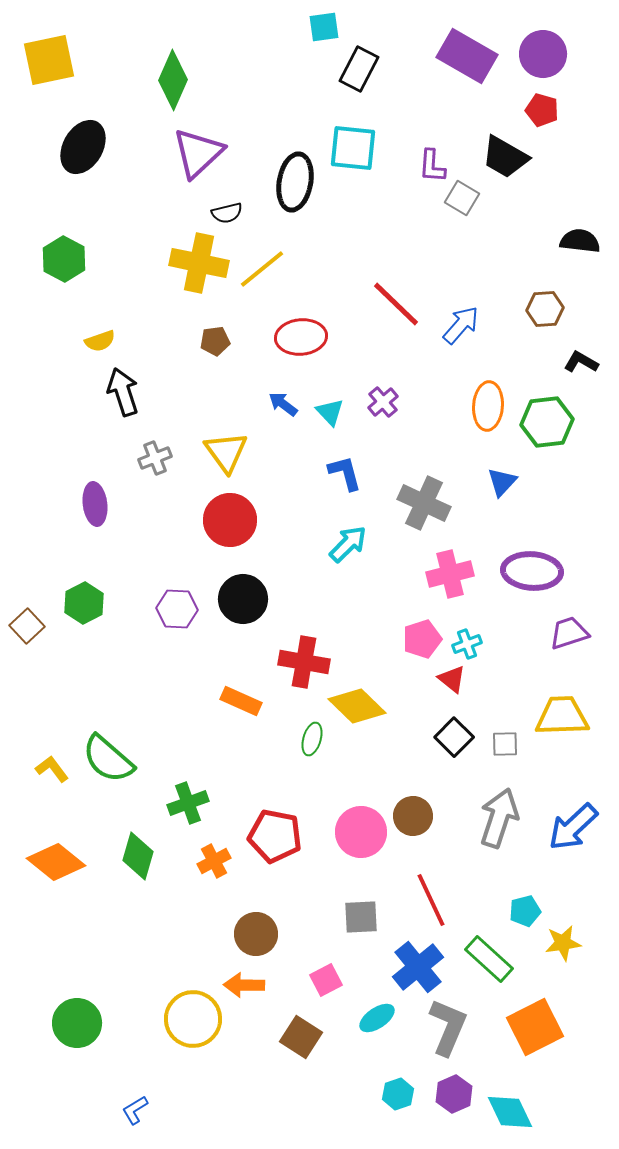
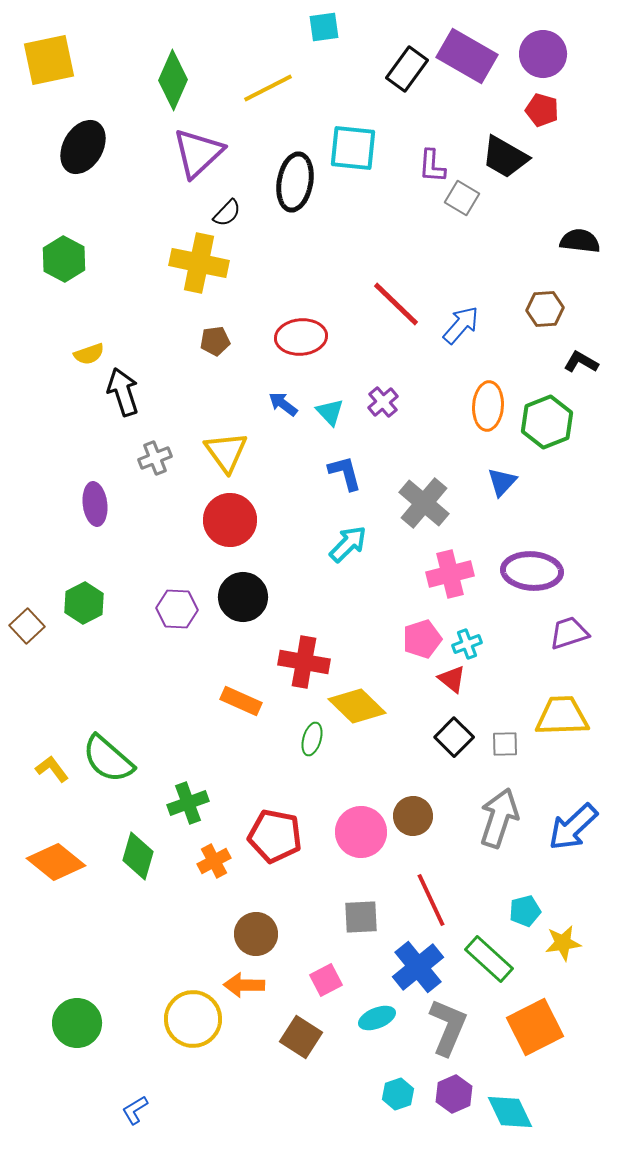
black rectangle at (359, 69): moved 48 px right; rotated 9 degrees clockwise
black semicircle at (227, 213): rotated 32 degrees counterclockwise
yellow line at (262, 269): moved 6 px right, 181 px up; rotated 12 degrees clockwise
yellow semicircle at (100, 341): moved 11 px left, 13 px down
green hexagon at (547, 422): rotated 15 degrees counterclockwise
gray cross at (424, 503): rotated 15 degrees clockwise
black circle at (243, 599): moved 2 px up
cyan ellipse at (377, 1018): rotated 12 degrees clockwise
